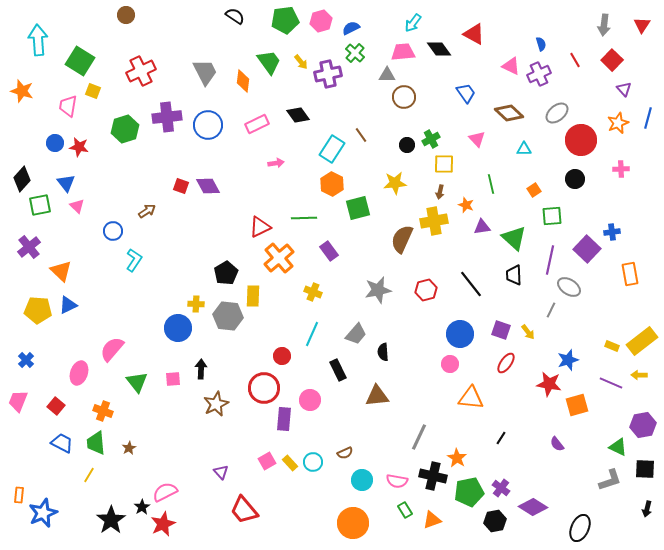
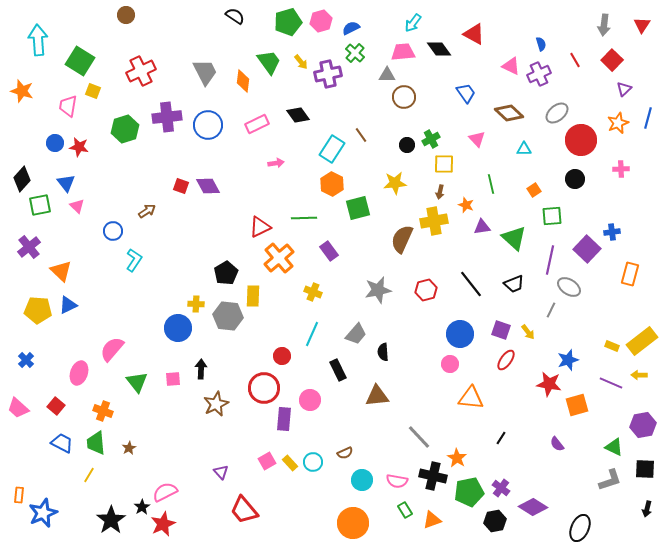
green pentagon at (285, 20): moved 3 px right, 2 px down; rotated 8 degrees counterclockwise
purple triangle at (624, 89): rotated 28 degrees clockwise
orange rectangle at (630, 274): rotated 25 degrees clockwise
black trapezoid at (514, 275): moved 9 px down; rotated 110 degrees counterclockwise
red ellipse at (506, 363): moved 3 px up
pink trapezoid at (18, 401): moved 7 px down; rotated 70 degrees counterclockwise
gray line at (419, 437): rotated 68 degrees counterclockwise
green triangle at (618, 447): moved 4 px left
